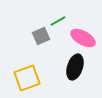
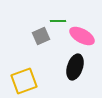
green line: rotated 28 degrees clockwise
pink ellipse: moved 1 px left, 2 px up
yellow square: moved 3 px left, 3 px down
